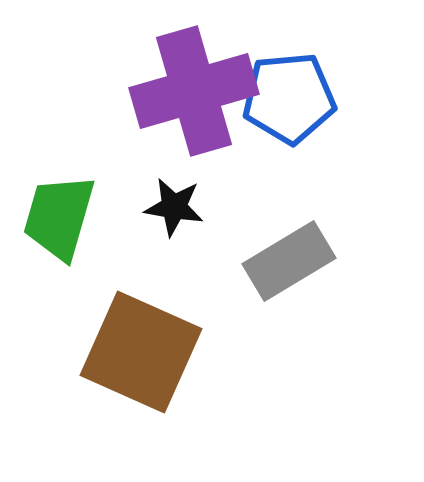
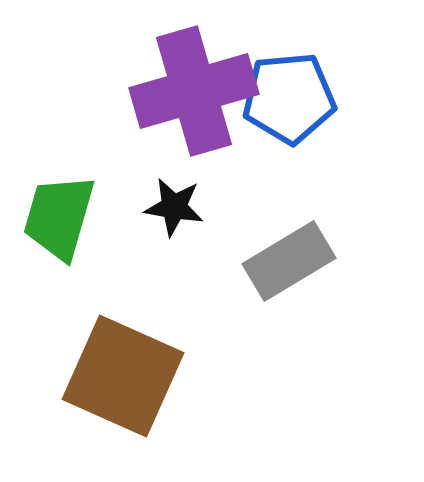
brown square: moved 18 px left, 24 px down
